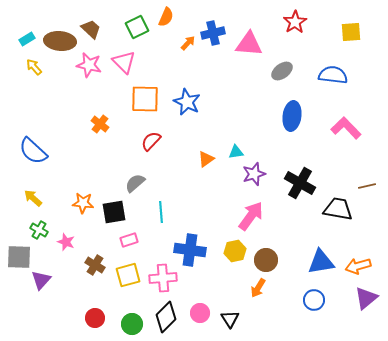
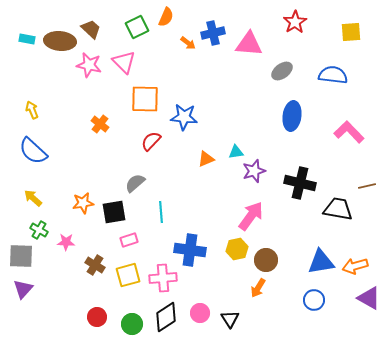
cyan rectangle at (27, 39): rotated 42 degrees clockwise
orange arrow at (188, 43): rotated 84 degrees clockwise
yellow arrow at (34, 67): moved 2 px left, 43 px down; rotated 18 degrees clockwise
blue star at (187, 102): moved 3 px left, 15 px down; rotated 20 degrees counterclockwise
pink L-shape at (346, 128): moved 3 px right, 4 px down
orange triangle at (206, 159): rotated 12 degrees clockwise
purple star at (254, 174): moved 3 px up
black cross at (300, 183): rotated 16 degrees counterclockwise
orange star at (83, 203): rotated 15 degrees counterclockwise
pink star at (66, 242): rotated 18 degrees counterclockwise
yellow hexagon at (235, 251): moved 2 px right, 2 px up
gray square at (19, 257): moved 2 px right, 1 px up
orange arrow at (358, 266): moved 3 px left
purple triangle at (41, 280): moved 18 px left, 9 px down
purple triangle at (366, 298): moved 3 px right; rotated 50 degrees counterclockwise
black diamond at (166, 317): rotated 12 degrees clockwise
red circle at (95, 318): moved 2 px right, 1 px up
